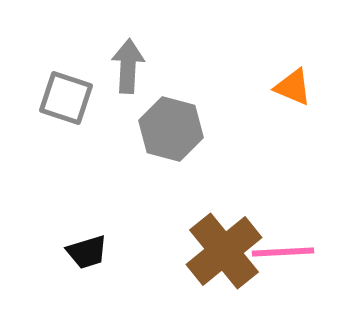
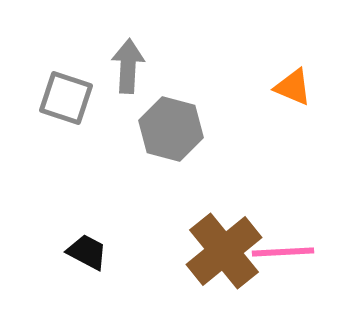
black trapezoid: rotated 135 degrees counterclockwise
